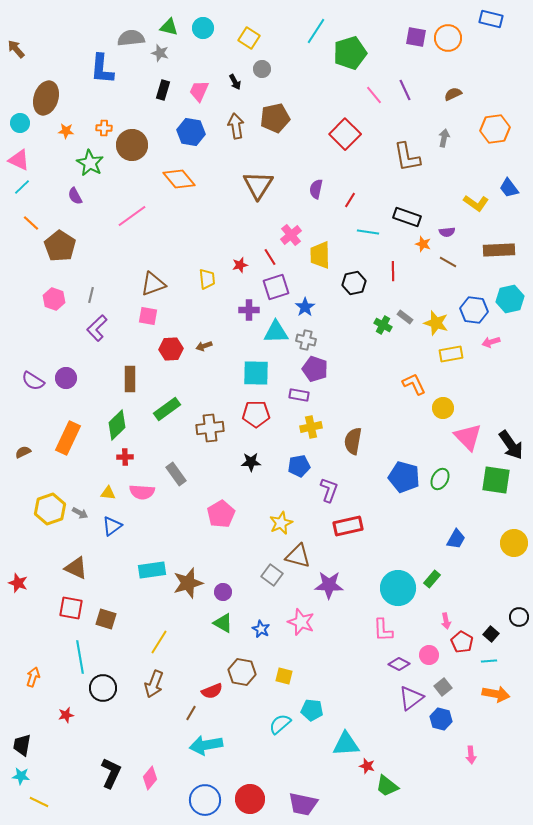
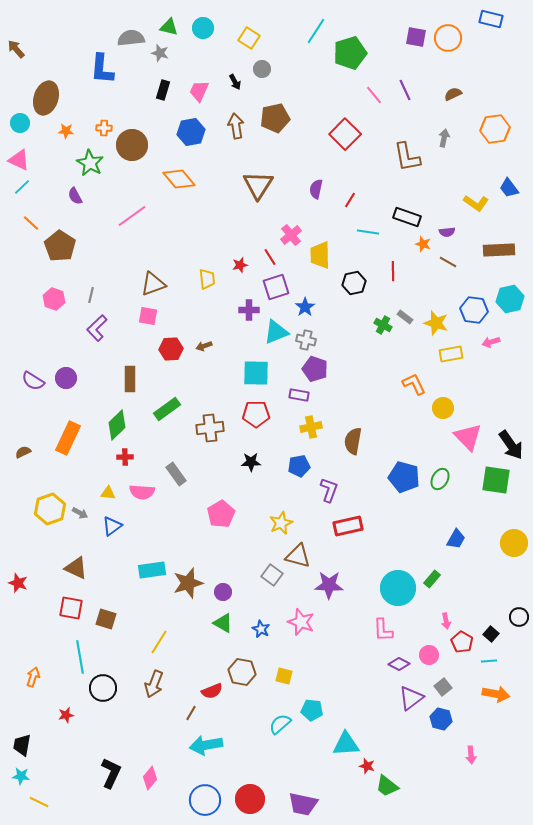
blue hexagon at (191, 132): rotated 20 degrees counterclockwise
cyan triangle at (276, 332): rotated 20 degrees counterclockwise
